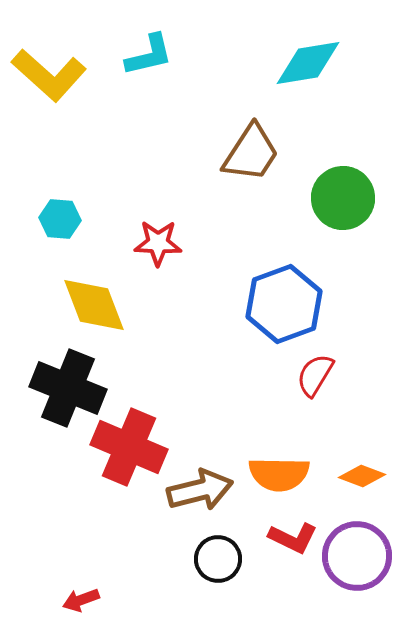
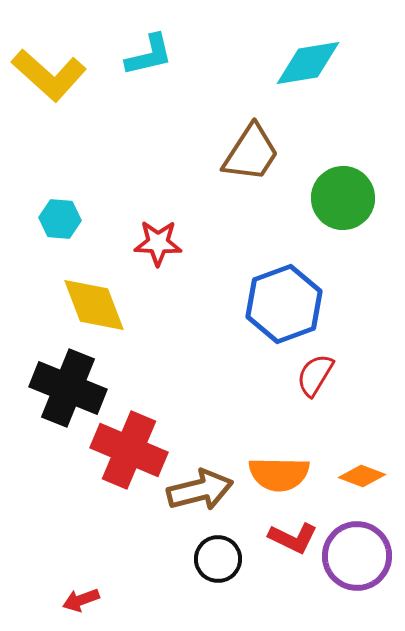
red cross: moved 3 px down
